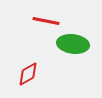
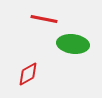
red line: moved 2 px left, 2 px up
